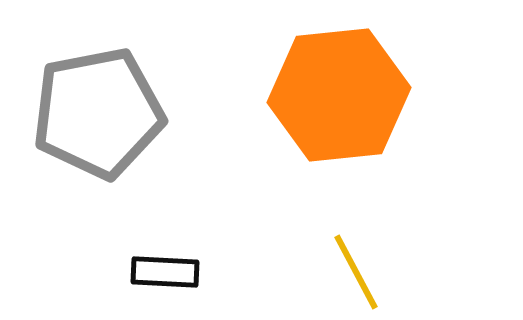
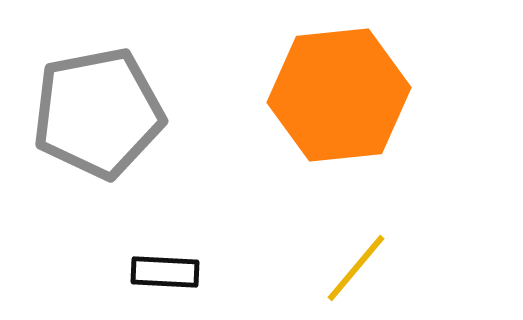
yellow line: moved 4 px up; rotated 68 degrees clockwise
